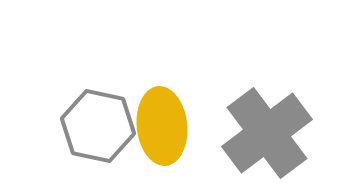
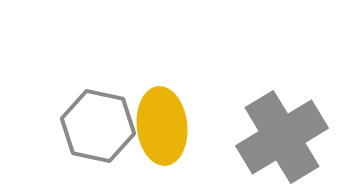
gray cross: moved 15 px right, 4 px down; rotated 6 degrees clockwise
